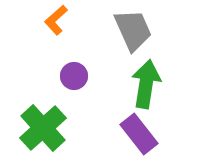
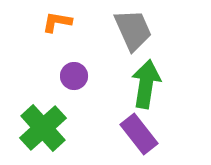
orange L-shape: moved 1 px right, 2 px down; rotated 52 degrees clockwise
